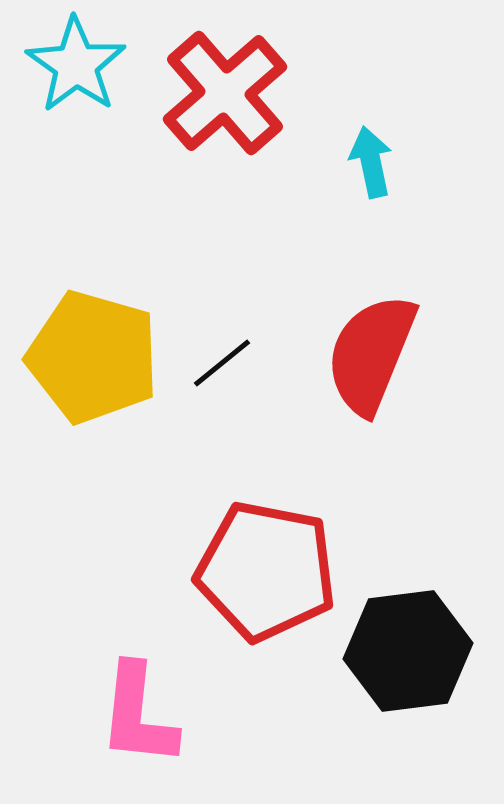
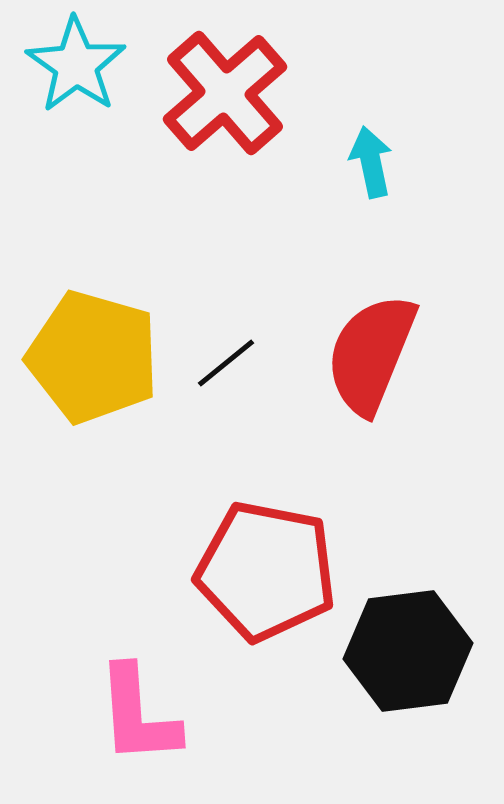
black line: moved 4 px right
pink L-shape: rotated 10 degrees counterclockwise
